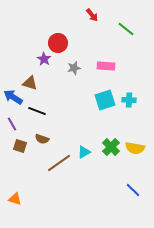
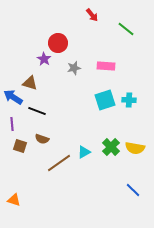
purple line: rotated 24 degrees clockwise
orange triangle: moved 1 px left, 1 px down
